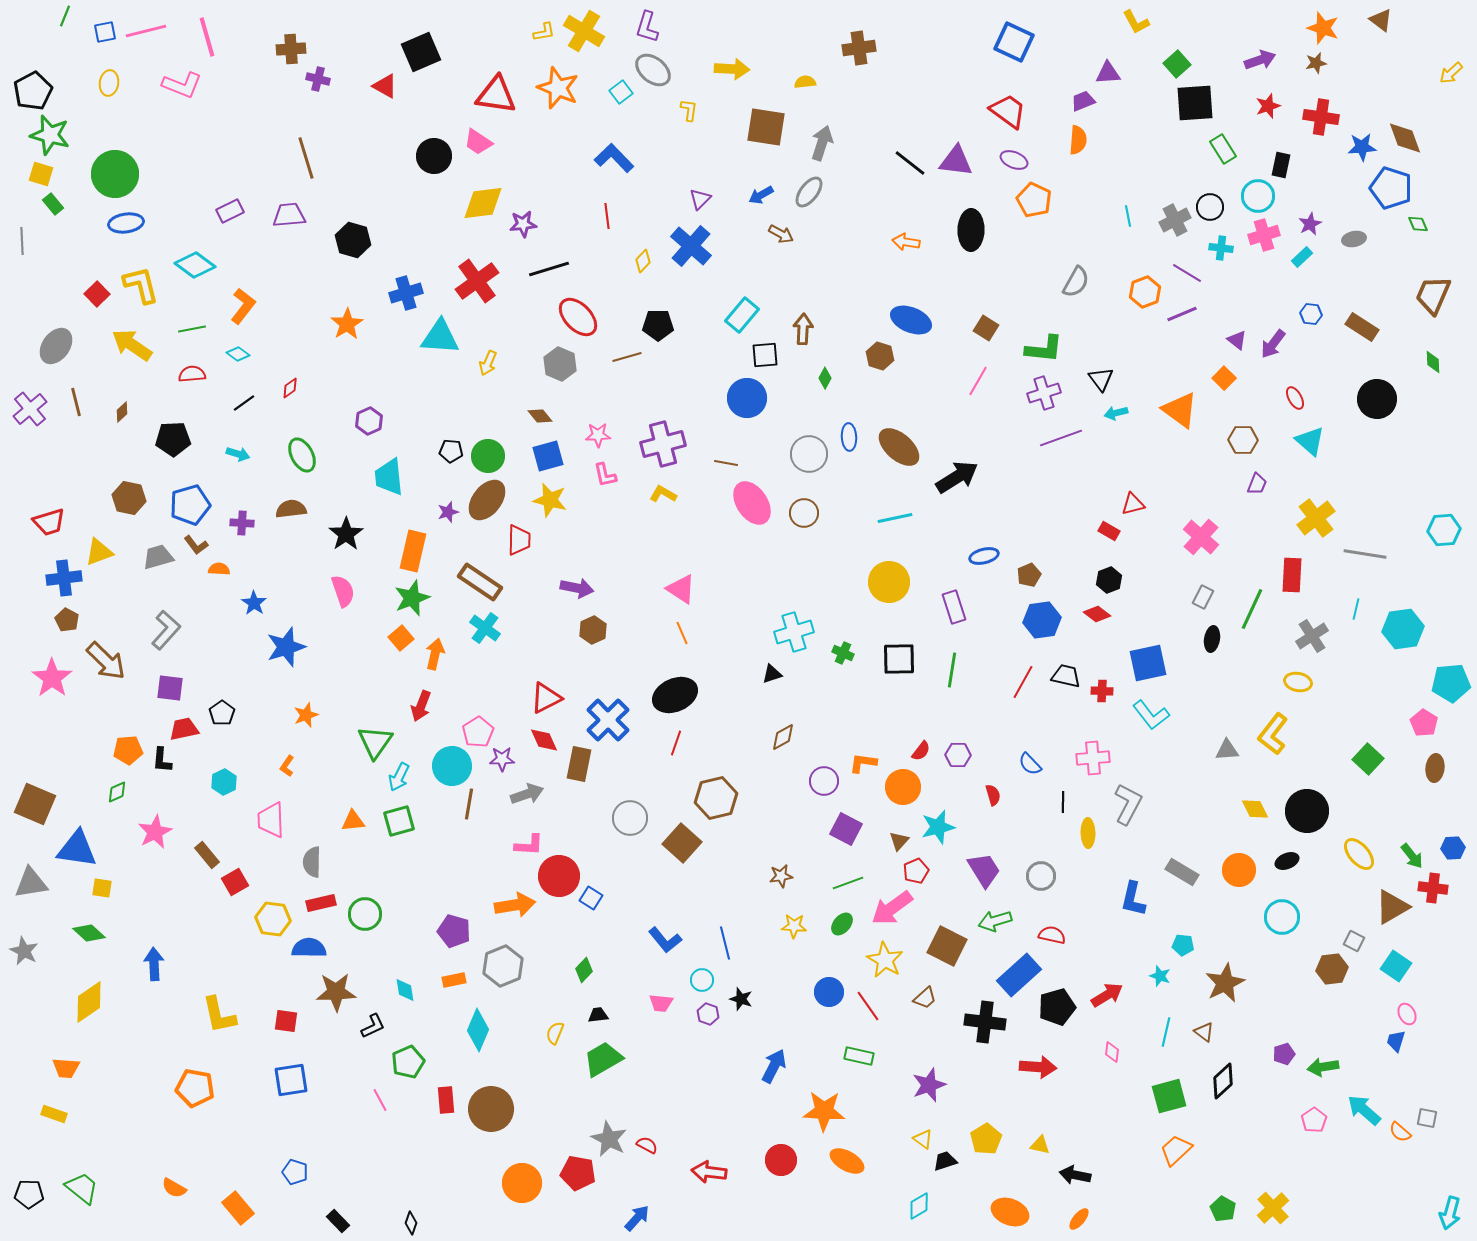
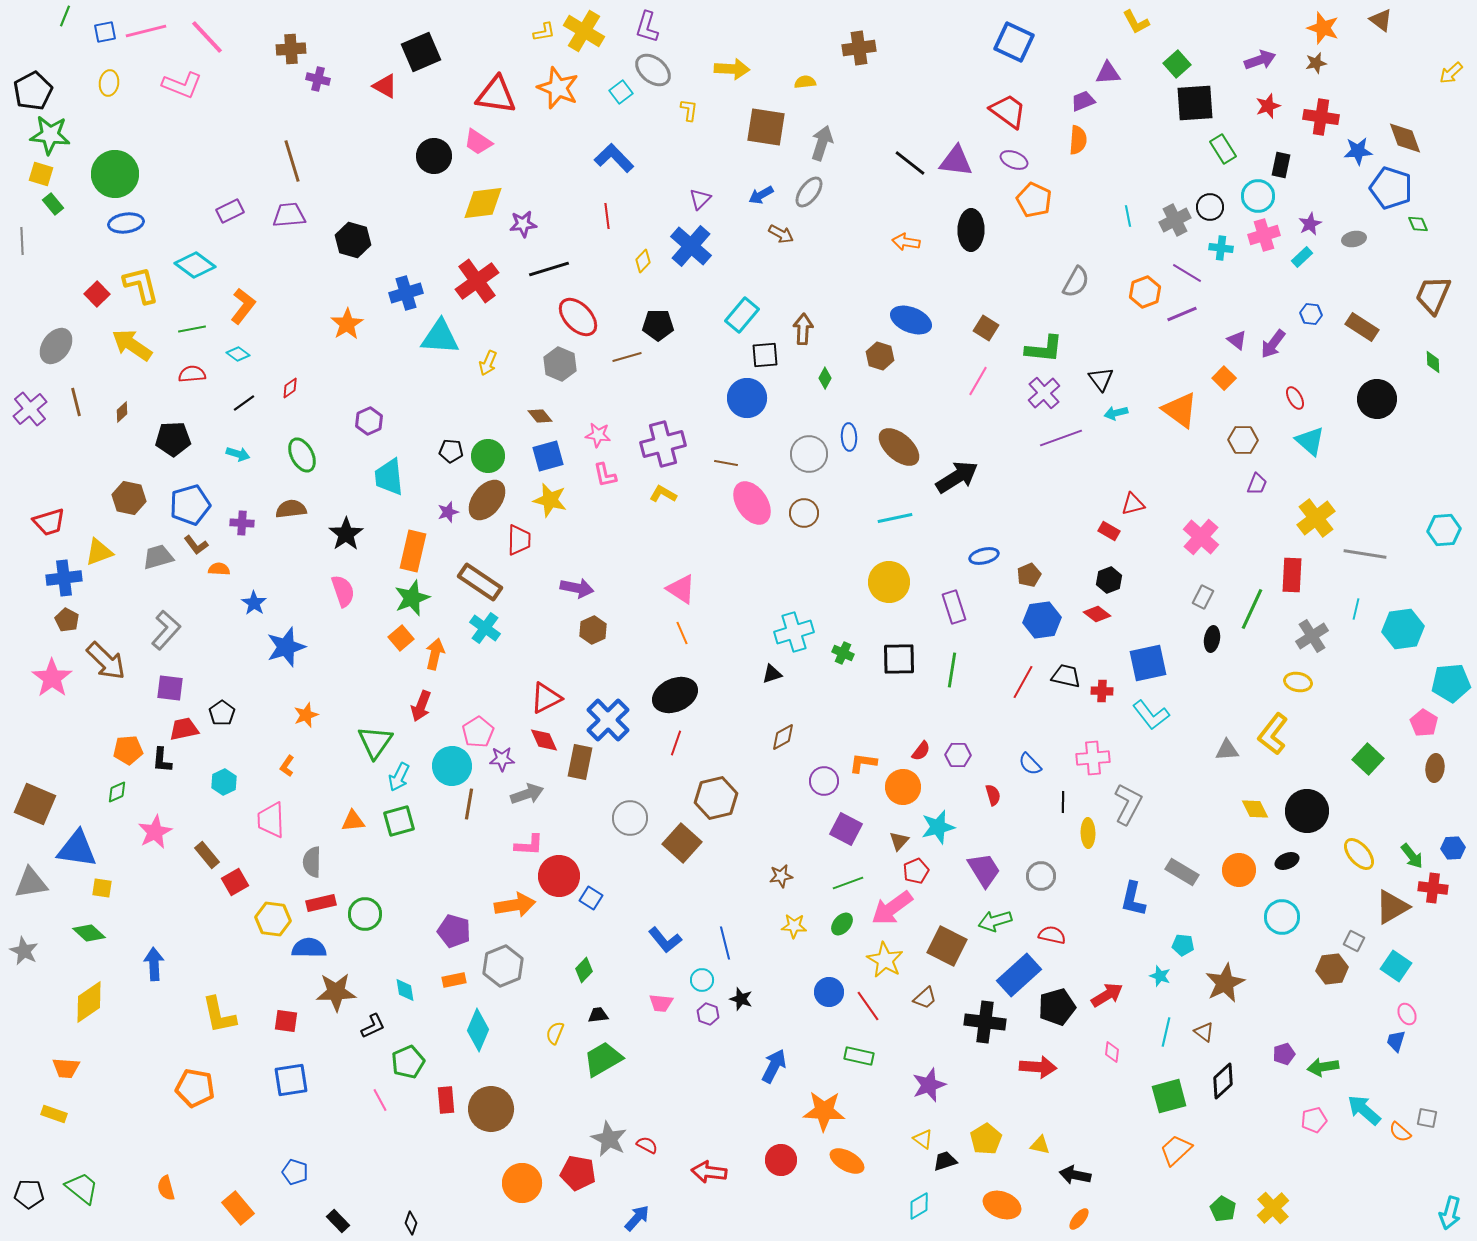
pink line at (207, 37): rotated 27 degrees counterclockwise
green star at (50, 135): rotated 9 degrees counterclockwise
blue star at (1362, 147): moved 4 px left, 4 px down
brown line at (306, 158): moved 14 px left, 3 px down
purple cross at (1044, 393): rotated 24 degrees counterclockwise
pink star at (598, 435): rotated 10 degrees clockwise
brown rectangle at (579, 764): moved 1 px right, 2 px up
pink pentagon at (1314, 1120): rotated 20 degrees clockwise
orange semicircle at (174, 1188): moved 8 px left; rotated 45 degrees clockwise
orange ellipse at (1010, 1212): moved 8 px left, 7 px up
